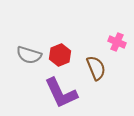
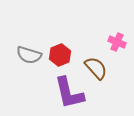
brown semicircle: rotated 20 degrees counterclockwise
purple L-shape: moved 8 px right; rotated 12 degrees clockwise
